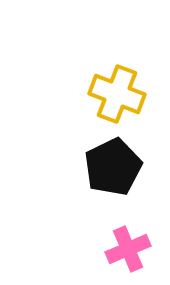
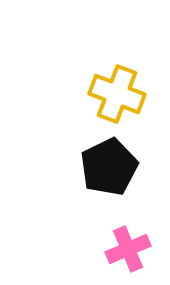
black pentagon: moved 4 px left
